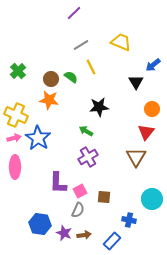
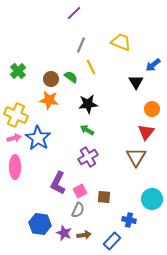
gray line: rotated 35 degrees counterclockwise
black star: moved 11 px left, 3 px up
green arrow: moved 1 px right, 1 px up
purple L-shape: rotated 25 degrees clockwise
